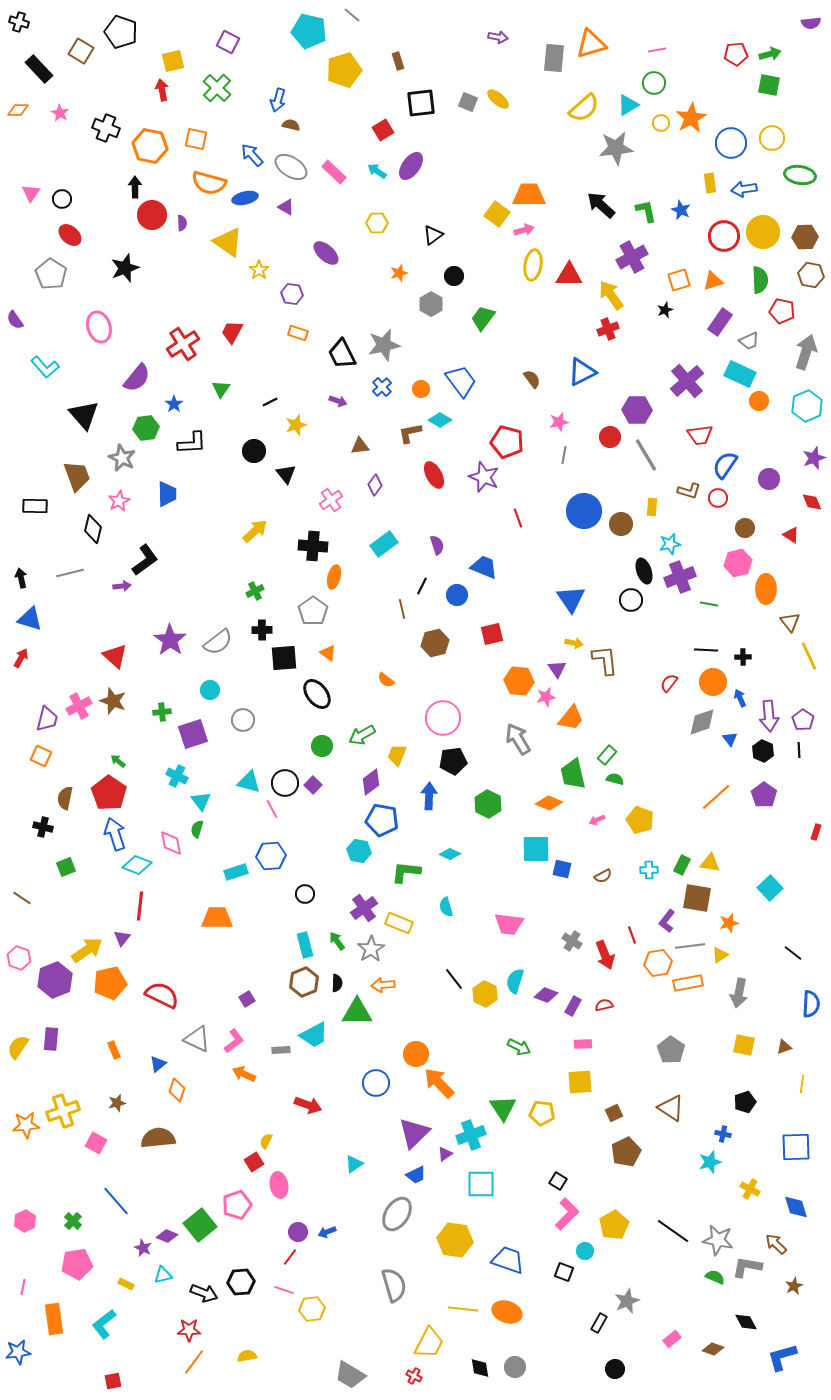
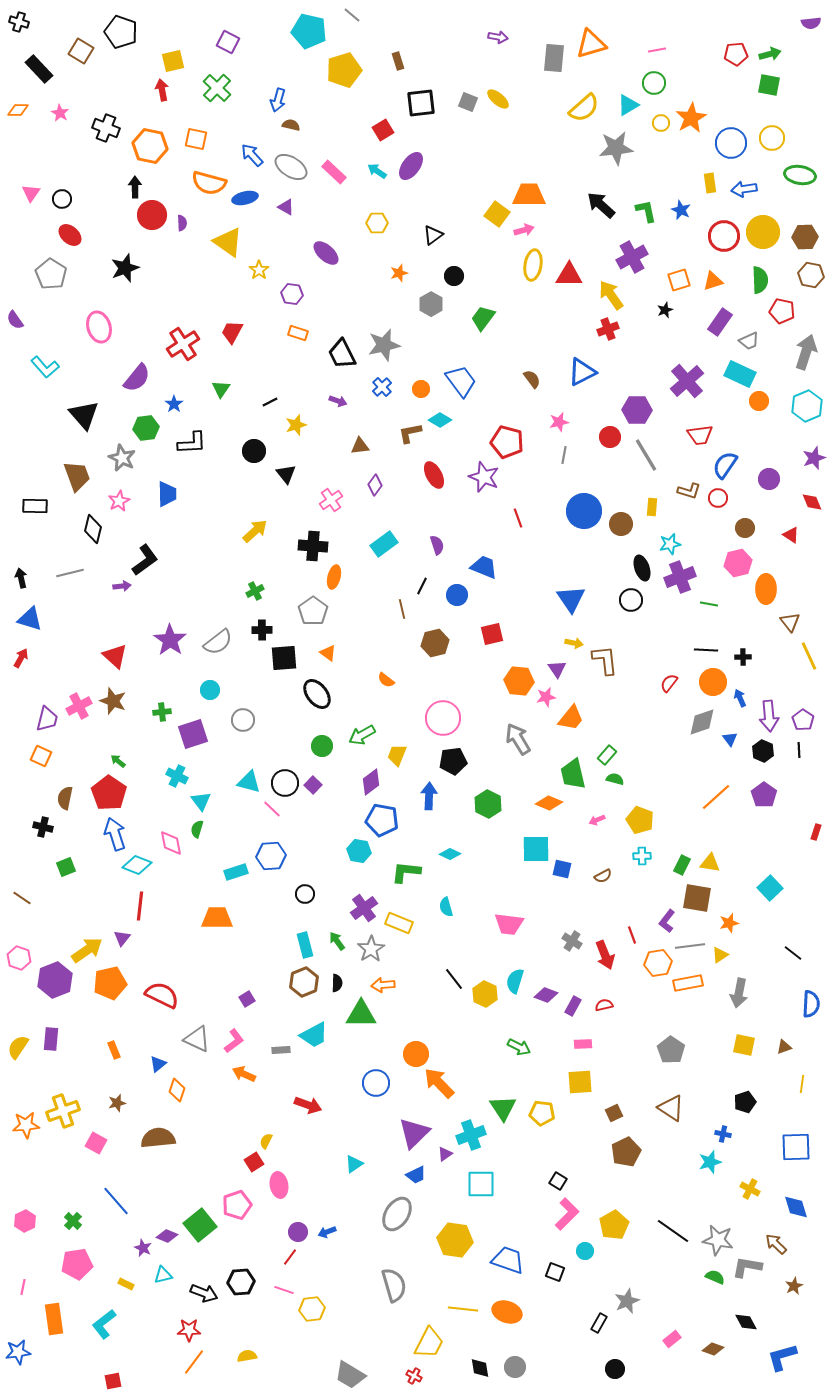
black ellipse at (644, 571): moved 2 px left, 3 px up
pink line at (272, 809): rotated 18 degrees counterclockwise
cyan cross at (649, 870): moved 7 px left, 14 px up
green triangle at (357, 1012): moved 4 px right, 2 px down
black square at (564, 1272): moved 9 px left
